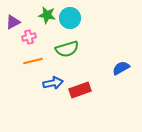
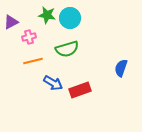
purple triangle: moved 2 px left
blue semicircle: rotated 42 degrees counterclockwise
blue arrow: rotated 42 degrees clockwise
